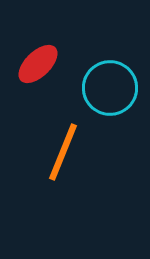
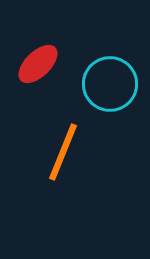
cyan circle: moved 4 px up
